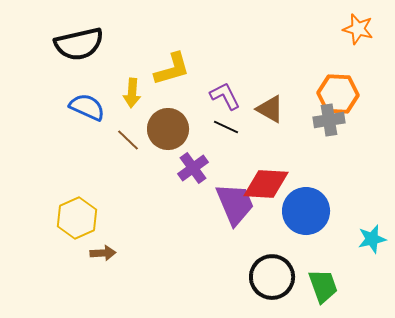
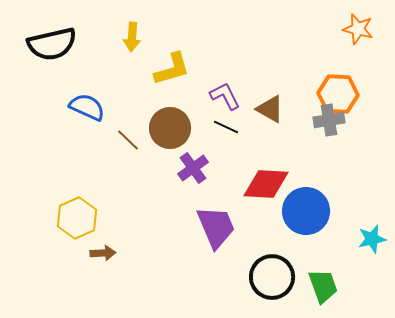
black semicircle: moved 27 px left
yellow arrow: moved 56 px up
brown circle: moved 2 px right, 1 px up
purple trapezoid: moved 19 px left, 23 px down
